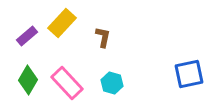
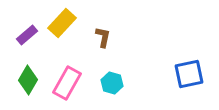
purple rectangle: moved 1 px up
pink rectangle: rotated 72 degrees clockwise
